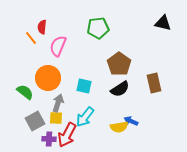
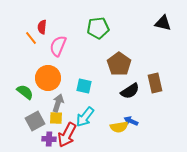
brown rectangle: moved 1 px right
black semicircle: moved 10 px right, 2 px down
